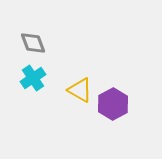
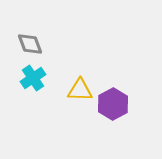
gray diamond: moved 3 px left, 1 px down
yellow triangle: rotated 28 degrees counterclockwise
